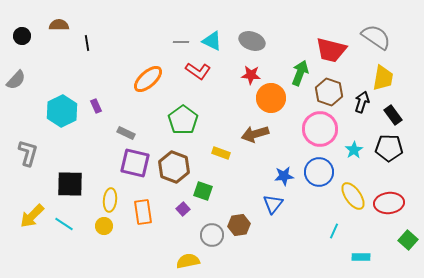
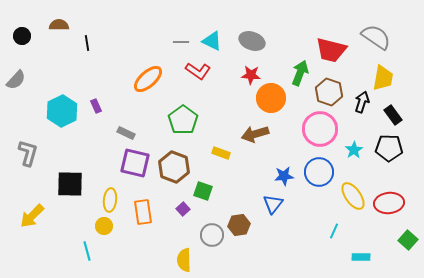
cyan line at (64, 224): moved 23 px right, 27 px down; rotated 42 degrees clockwise
yellow semicircle at (188, 261): moved 4 px left, 1 px up; rotated 80 degrees counterclockwise
